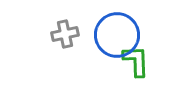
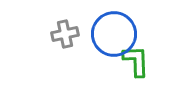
blue circle: moved 3 px left, 1 px up
